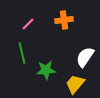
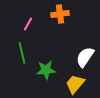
orange cross: moved 4 px left, 6 px up
pink line: rotated 16 degrees counterclockwise
